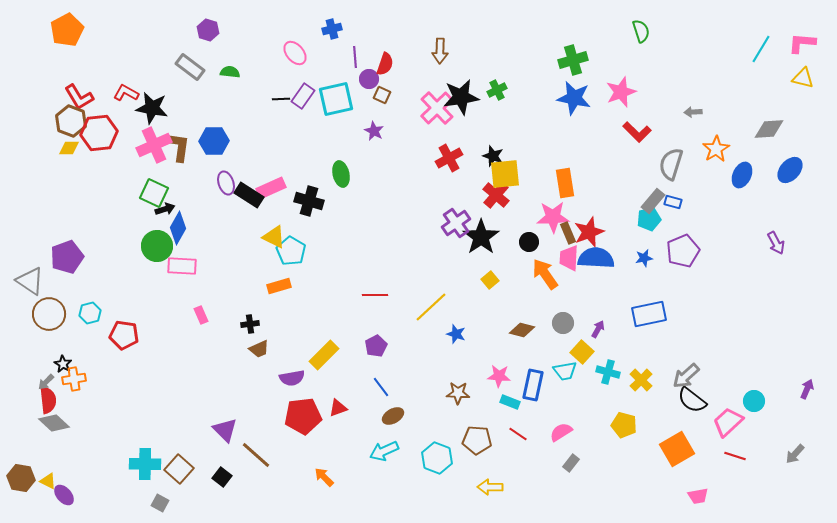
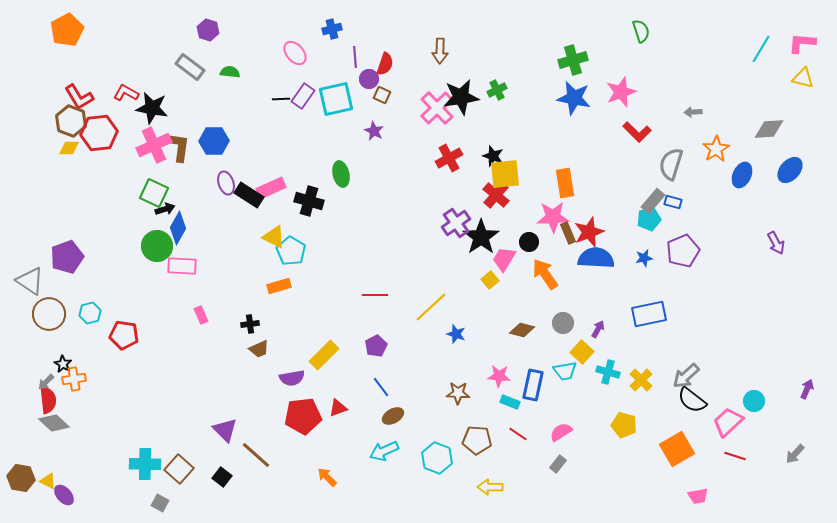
pink trapezoid at (569, 258): moved 65 px left, 1 px down; rotated 28 degrees clockwise
gray rectangle at (571, 463): moved 13 px left, 1 px down
orange arrow at (324, 477): moved 3 px right
